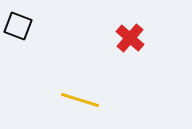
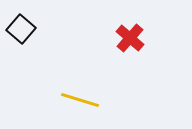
black square: moved 3 px right, 3 px down; rotated 20 degrees clockwise
